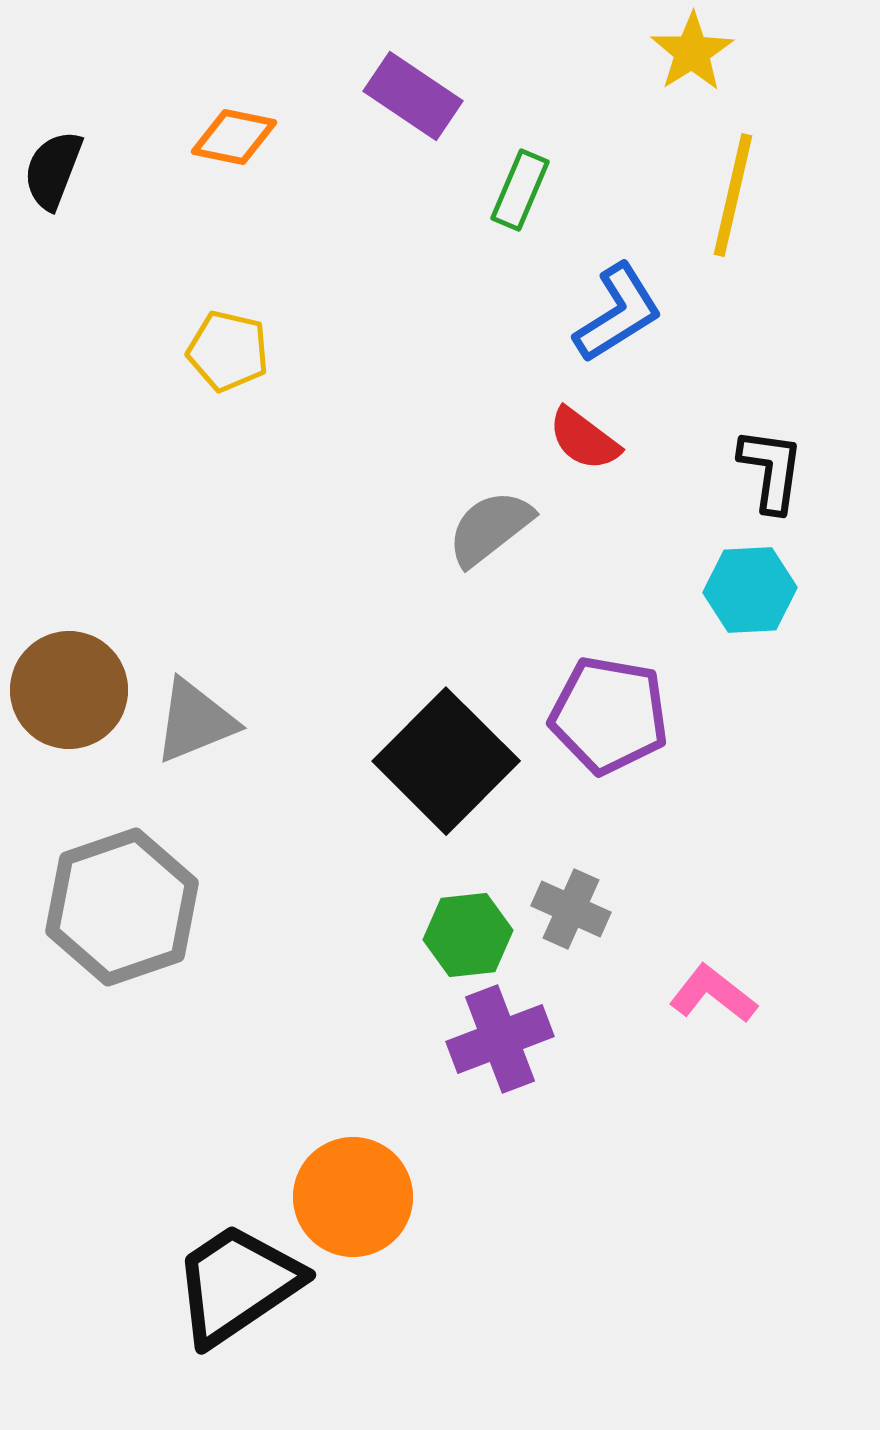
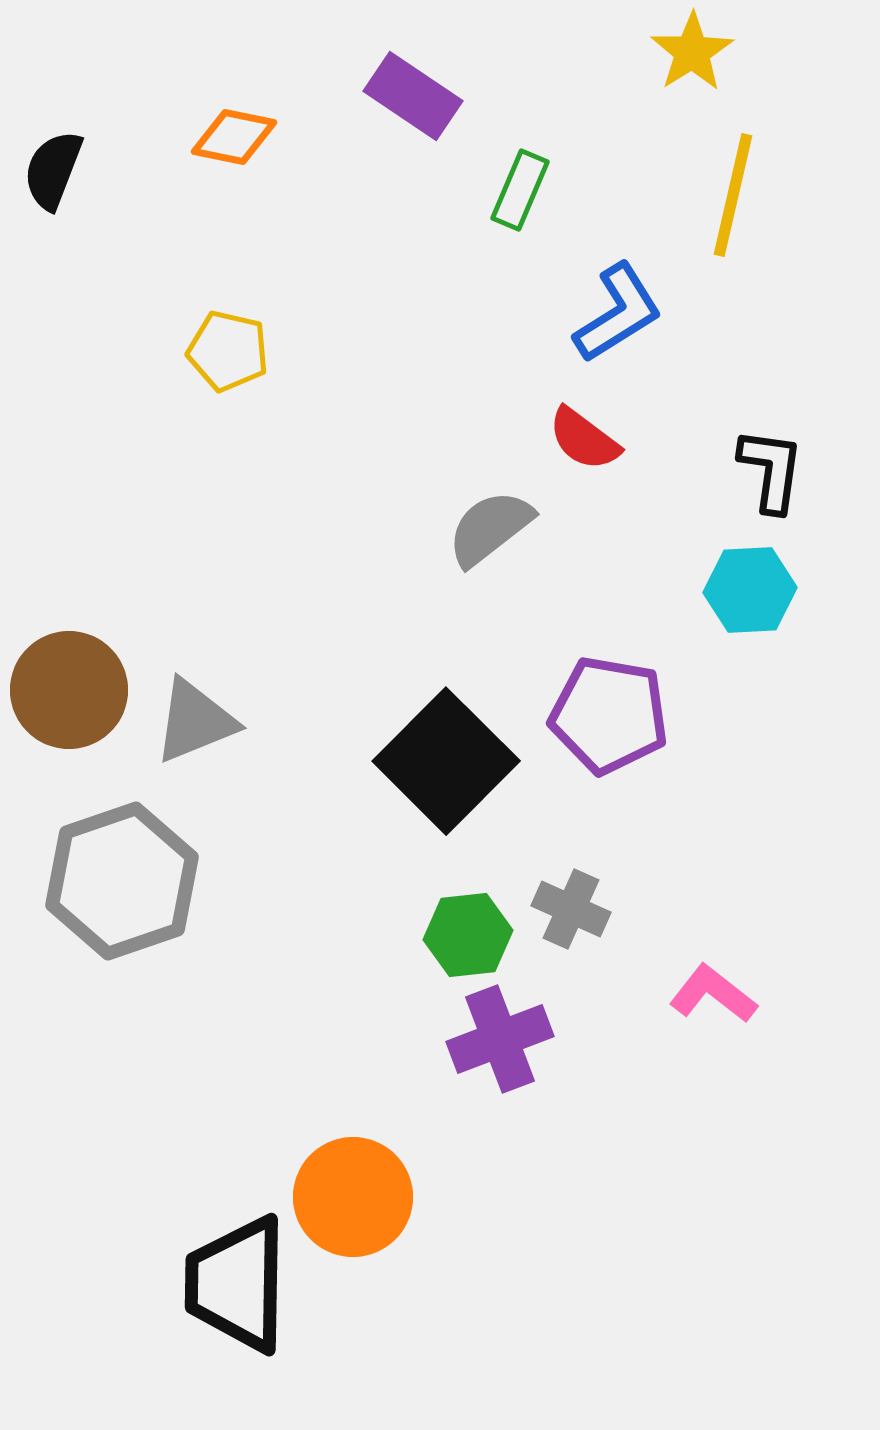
gray hexagon: moved 26 px up
black trapezoid: rotated 55 degrees counterclockwise
